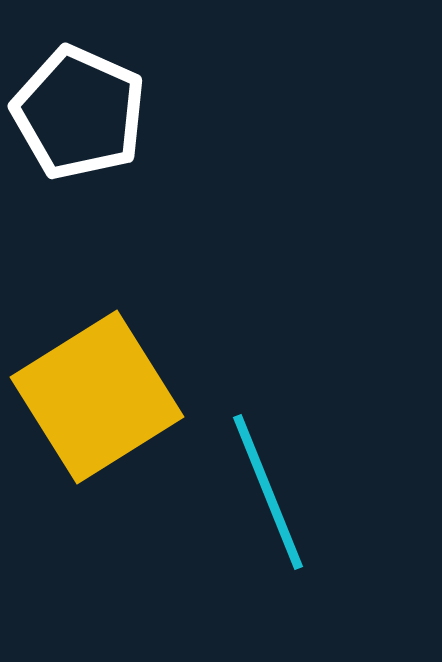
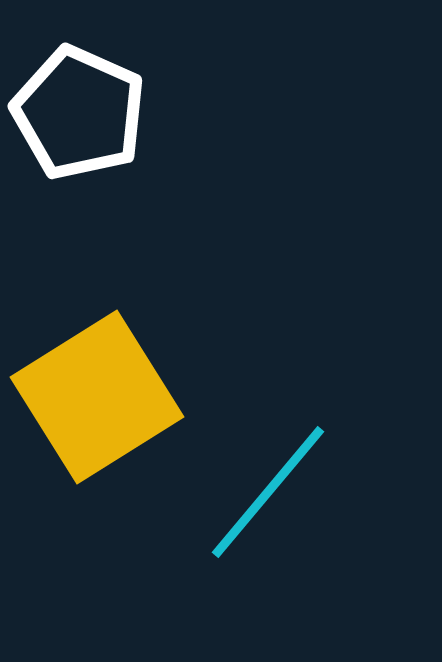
cyan line: rotated 62 degrees clockwise
